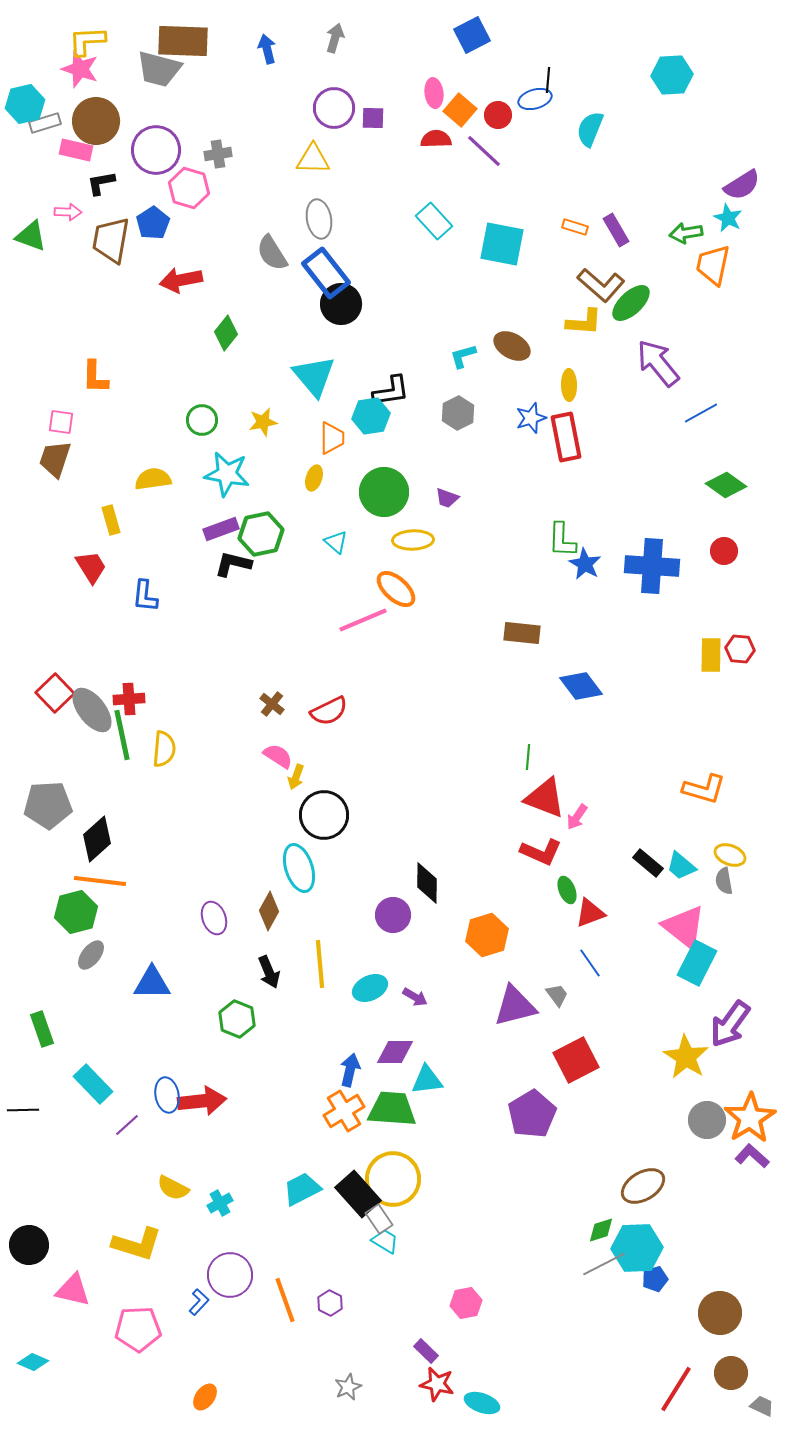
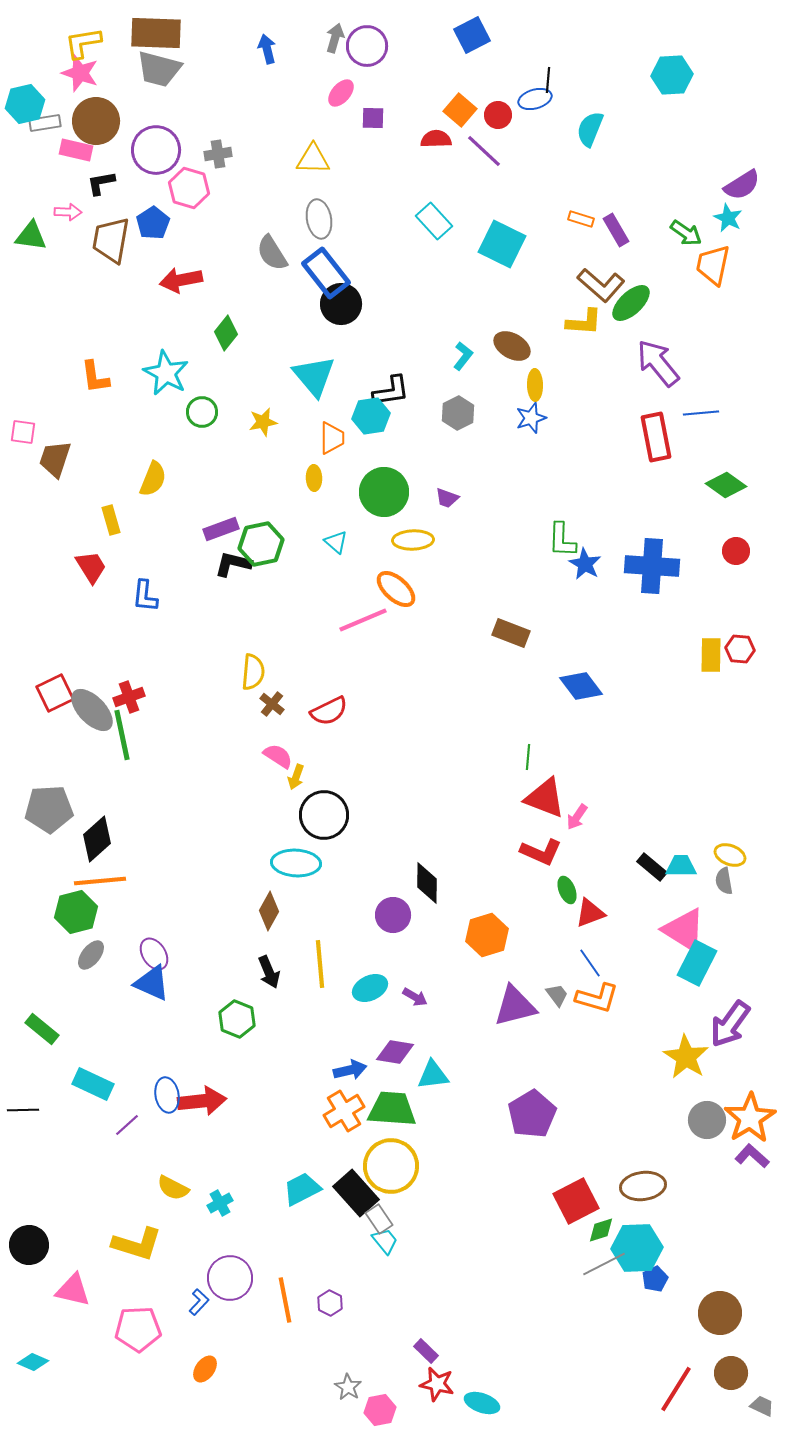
yellow L-shape at (87, 41): moved 4 px left, 2 px down; rotated 6 degrees counterclockwise
brown rectangle at (183, 41): moved 27 px left, 8 px up
pink star at (80, 69): moved 4 px down
pink ellipse at (434, 93): moved 93 px left; rotated 48 degrees clockwise
purple circle at (334, 108): moved 33 px right, 62 px up
gray rectangle at (45, 123): rotated 8 degrees clockwise
orange rectangle at (575, 227): moved 6 px right, 8 px up
green arrow at (686, 233): rotated 136 degrees counterclockwise
green triangle at (31, 236): rotated 12 degrees counterclockwise
cyan square at (502, 244): rotated 15 degrees clockwise
cyan L-shape at (463, 356): rotated 144 degrees clockwise
orange L-shape at (95, 377): rotated 9 degrees counterclockwise
yellow ellipse at (569, 385): moved 34 px left
blue line at (701, 413): rotated 24 degrees clockwise
green circle at (202, 420): moved 8 px up
pink square at (61, 422): moved 38 px left, 10 px down
red rectangle at (566, 437): moved 90 px right
cyan star at (227, 474): moved 61 px left, 101 px up; rotated 18 degrees clockwise
yellow ellipse at (314, 478): rotated 20 degrees counterclockwise
yellow semicircle at (153, 479): rotated 120 degrees clockwise
green hexagon at (261, 534): moved 10 px down
red circle at (724, 551): moved 12 px right
brown rectangle at (522, 633): moved 11 px left; rotated 15 degrees clockwise
red square at (55, 693): rotated 18 degrees clockwise
red cross at (129, 699): moved 2 px up; rotated 16 degrees counterclockwise
gray ellipse at (92, 710): rotated 6 degrees counterclockwise
yellow semicircle at (164, 749): moved 89 px right, 77 px up
orange L-shape at (704, 789): moved 107 px left, 209 px down
gray pentagon at (48, 805): moved 1 px right, 4 px down
black rectangle at (648, 863): moved 4 px right, 4 px down
cyan trapezoid at (681, 866): rotated 140 degrees clockwise
cyan ellipse at (299, 868): moved 3 px left, 5 px up; rotated 69 degrees counterclockwise
orange line at (100, 881): rotated 12 degrees counterclockwise
purple ellipse at (214, 918): moved 60 px left, 36 px down; rotated 12 degrees counterclockwise
pink triangle at (684, 927): moved 3 px down; rotated 6 degrees counterclockwise
blue triangle at (152, 983): rotated 24 degrees clockwise
green rectangle at (42, 1029): rotated 32 degrees counterclockwise
purple diamond at (395, 1052): rotated 9 degrees clockwise
red square at (576, 1060): moved 141 px down
blue arrow at (350, 1070): rotated 64 degrees clockwise
cyan triangle at (427, 1080): moved 6 px right, 5 px up
cyan rectangle at (93, 1084): rotated 21 degrees counterclockwise
yellow circle at (393, 1179): moved 2 px left, 13 px up
brown ellipse at (643, 1186): rotated 24 degrees clockwise
black rectangle at (358, 1194): moved 2 px left, 1 px up
cyan trapezoid at (385, 1241): rotated 20 degrees clockwise
purple circle at (230, 1275): moved 3 px down
blue pentagon at (655, 1279): rotated 10 degrees counterclockwise
orange line at (285, 1300): rotated 9 degrees clockwise
pink hexagon at (466, 1303): moved 86 px left, 107 px down
gray star at (348, 1387): rotated 16 degrees counterclockwise
orange ellipse at (205, 1397): moved 28 px up
